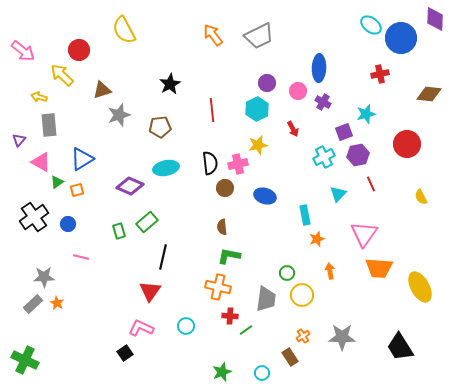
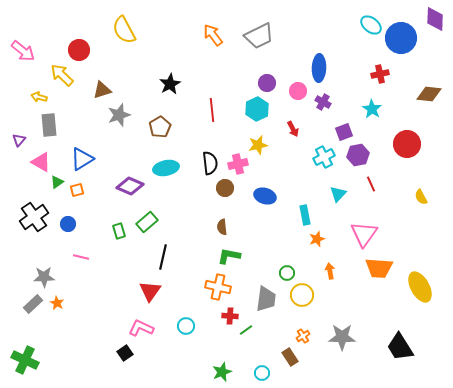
cyan star at (366, 114): moved 6 px right, 5 px up; rotated 24 degrees counterclockwise
brown pentagon at (160, 127): rotated 25 degrees counterclockwise
